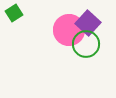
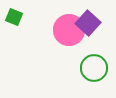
green square: moved 4 px down; rotated 36 degrees counterclockwise
green circle: moved 8 px right, 24 px down
